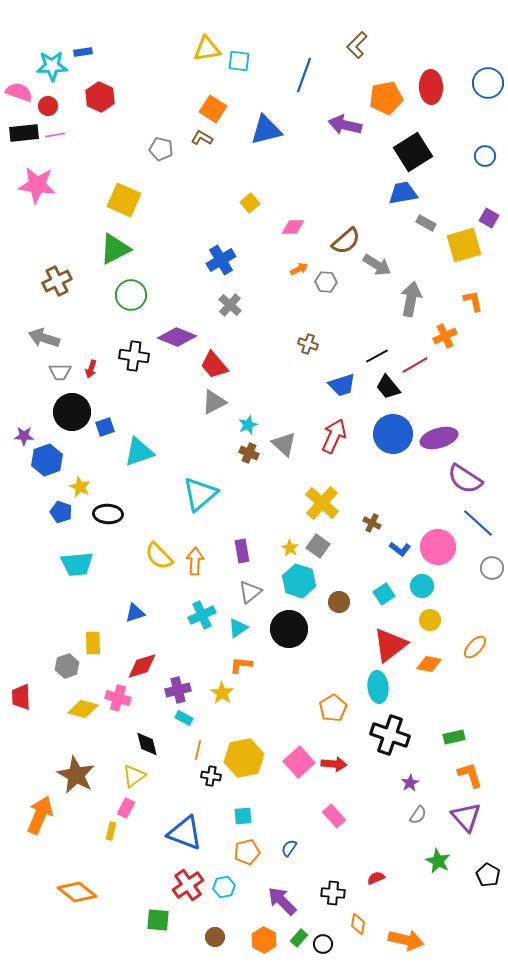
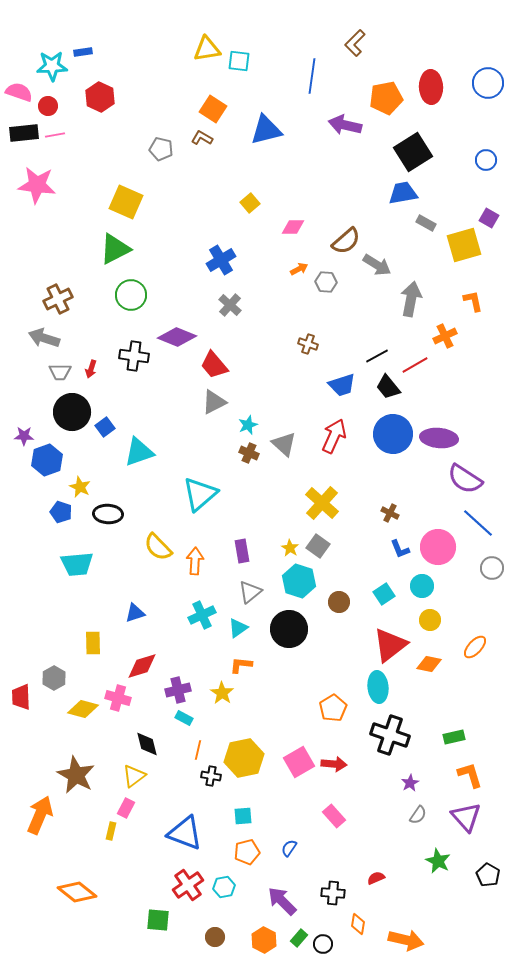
brown L-shape at (357, 45): moved 2 px left, 2 px up
blue line at (304, 75): moved 8 px right, 1 px down; rotated 12 degrees counterclockwise
blue circle at (485, 156): moved 1 px right, 4 px down
yellow square at (124, 200): moved 2 px right, 2 px down
brown cross at (57, 281): moved 1 px right, 18 px down
blue square at (105, 427): rotated 18 degrees counterclockwise
purple ellipse at (439, 438): rotated 21 degrees clockwise
brown cross at (372, 523): moved 18 px right, 10 px up
blue L-shape at (400, 549): rotated 30 degrees clockwise
yellow semicircle at (159, 556): moved 1 px left, 9 px up
gray hexagon at (67, 666): moved 13 px left, 12 px down; rotated 10 degrees counterclockwise
pink square at (299, 762): rotated 12 degrees clockwise
